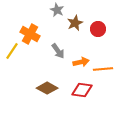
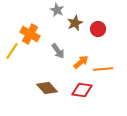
orange arrow: rotated 28 degrees counterclockwise
brown diamond: rotated 20 degrees clockwise
